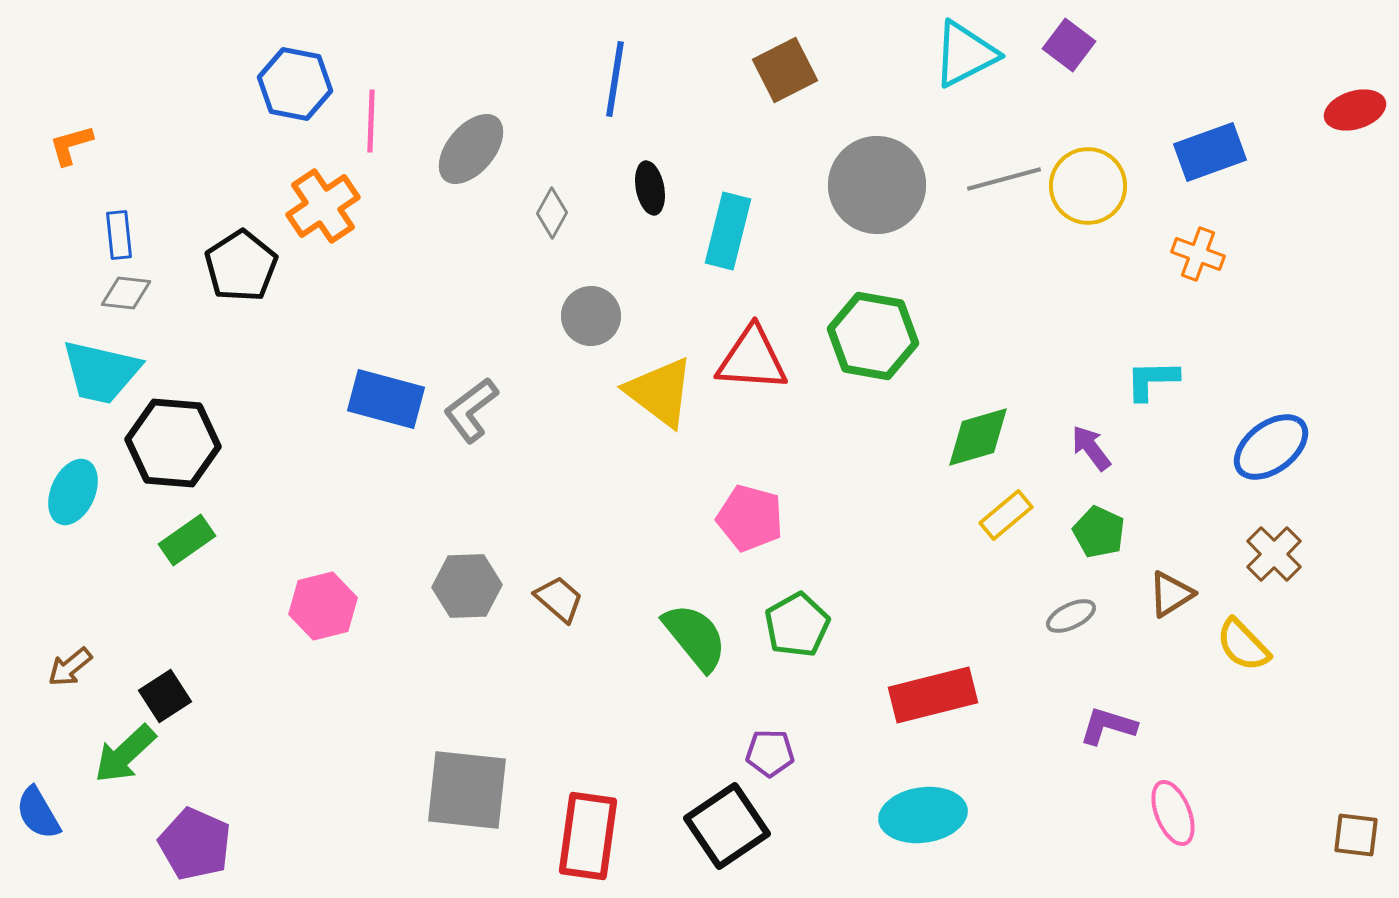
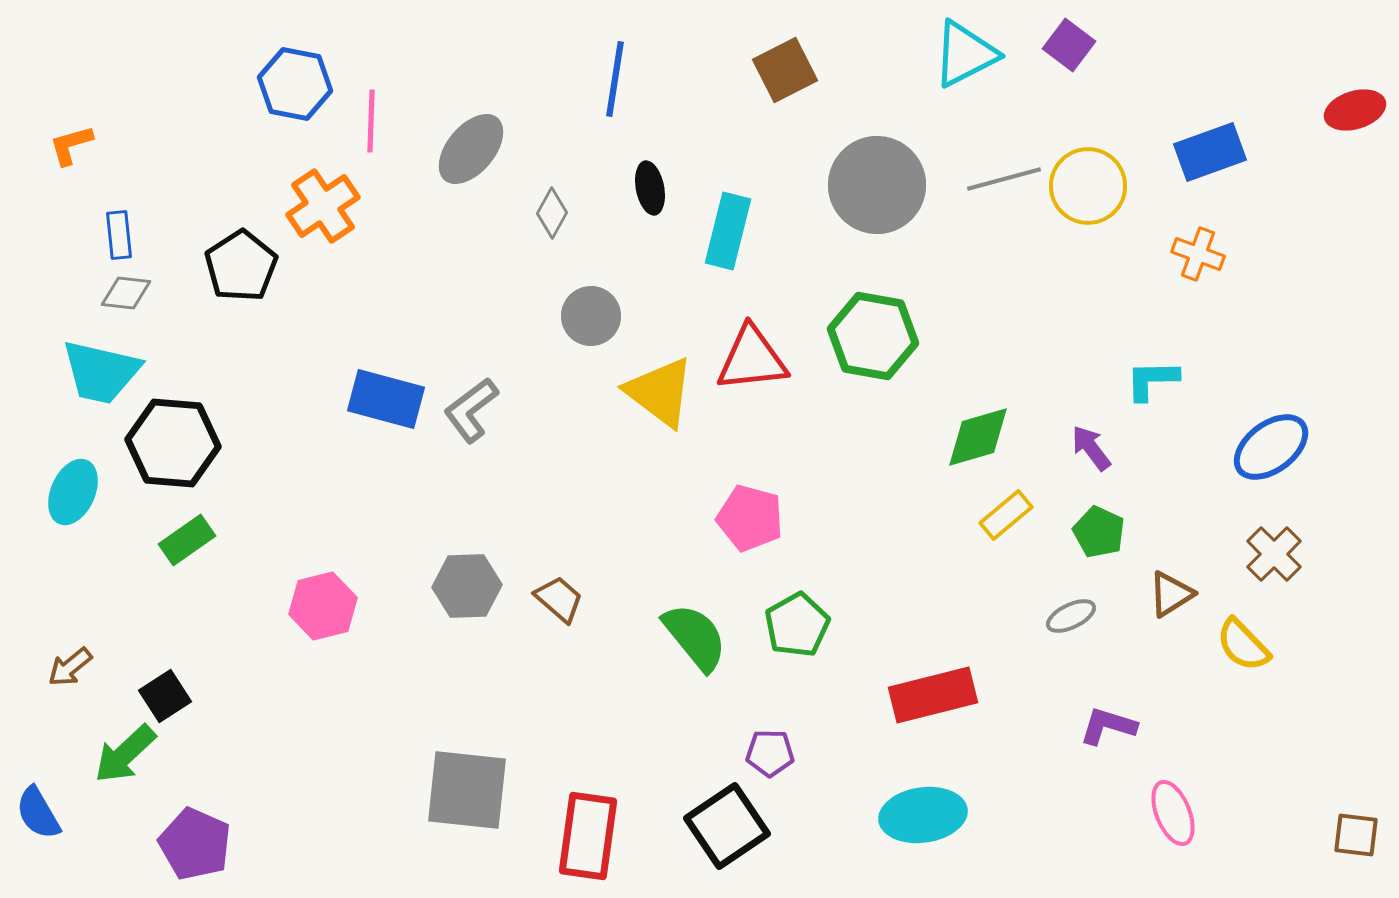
red triangle at (752, 359): rotated 10 degrees counterclockwise
